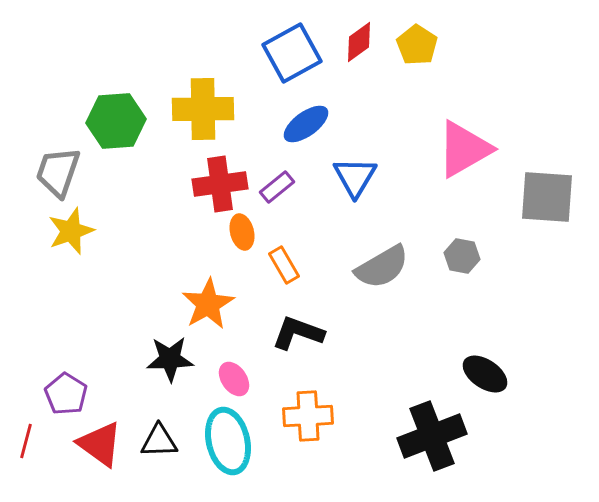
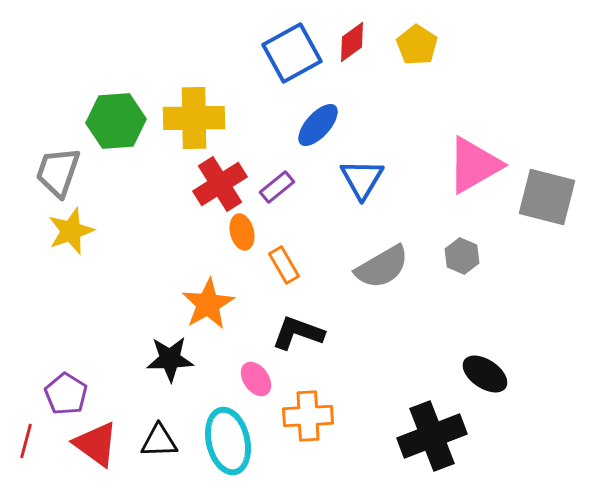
red diamond: moved 7 px left
yellow cross: moved 9 px left, 9 px down
blue ellipse: moved 12 px right, 1 px down; rotated 12 degrees counterclockwise
pink triangle: moved 10 px right, 16 px down
blue triangle: moved 7 px right, 2 px down
red cross: rotated 24 degrees counterclockwise
gray square: rotated 10 degrees clockwise
gray hexagon: rotated 12 degrees clockwise
pink ellipse: moved 22 px right
red triangle: moved 4 px left
